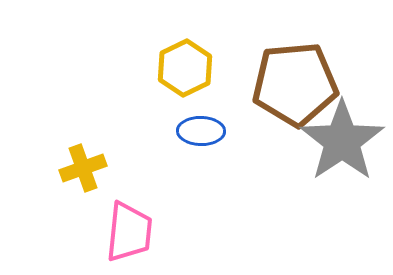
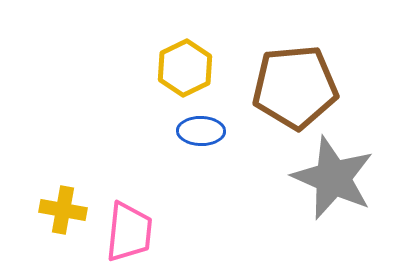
brown pentagon: moved 3 px down
gray star: moved 9 px left, 37 px down; rotated 14 degrees counterclockwise
yellow cross: moved 20 px left, 42 px down; rotated 30 degrees clockwise
